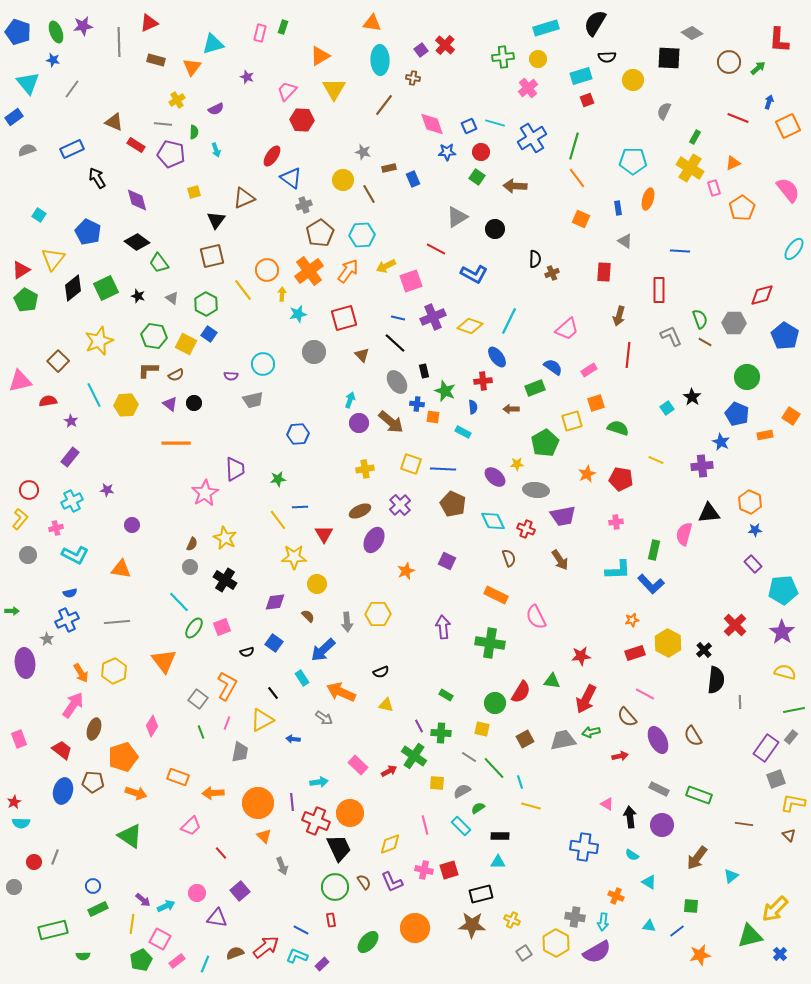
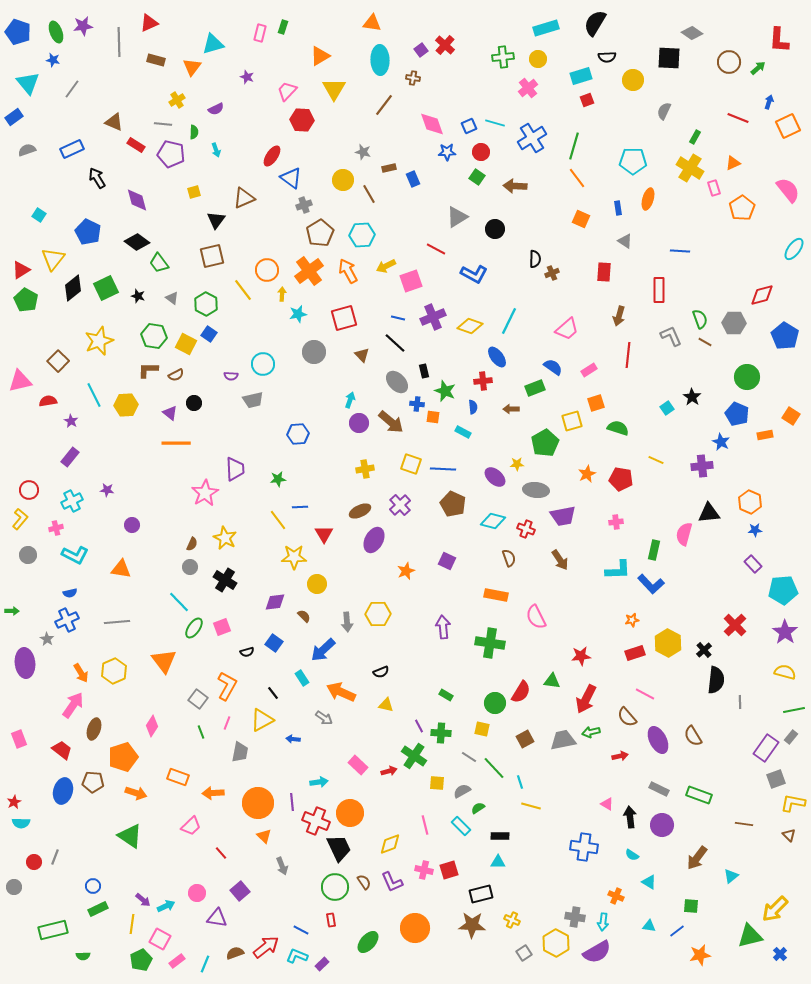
orange arrow at (348, 271): rotated 65 degrees counterclockwise
gray ellipse at (397, 382): rotated 10 degrees counterclockwise
purple triangle at (170, 404): moved 9 px down
cyan diamond at (493, 521): rotated 50 degrees counterclockwise
orange rectangle at (496, 595): rotated 15 degrees counterclockwise
brown semicircle at (308, 616): moved 4 px left
purple star at (782, 632): moved 3 px right
red arrow at (389, 771): rotated 14 degrees clockwise
